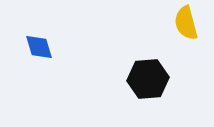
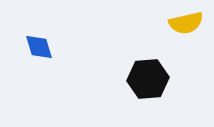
yellow semicircle: rotated 88 degrees counterclockwise
